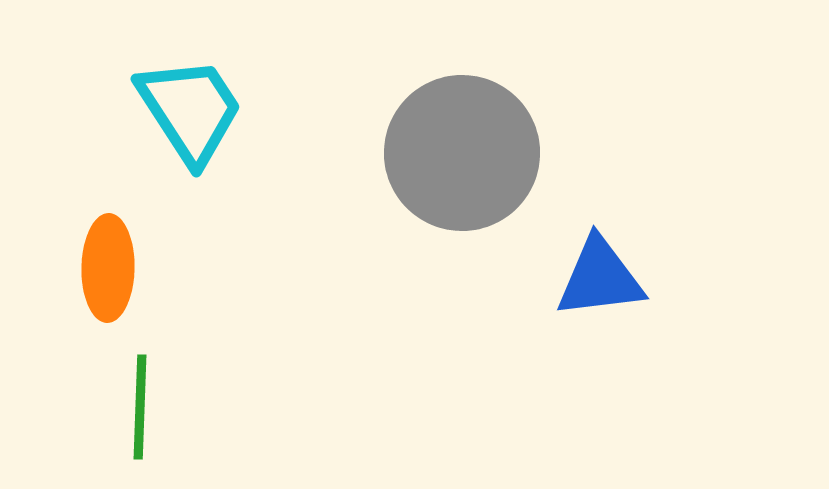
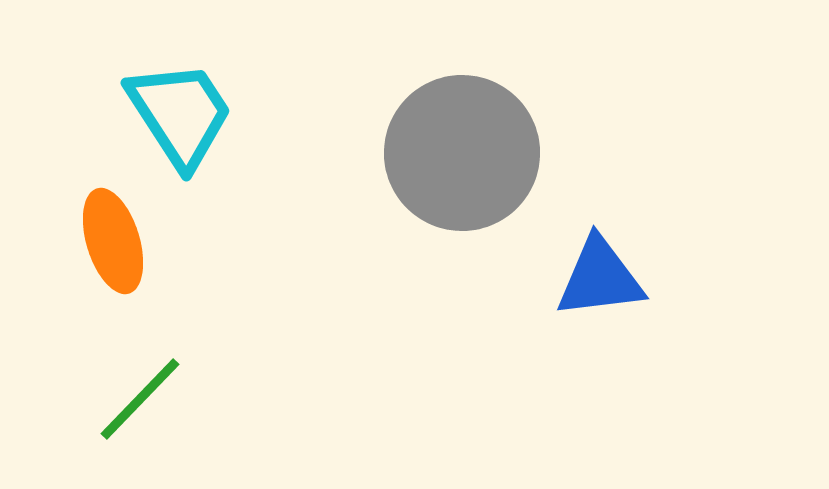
cyan trapezoid: moved 10 px left, 4 px down
orange ellipse: moved 5 px right, 27 px up; rotated 18 degrees counterclockwise
green line: moved 8 px up; rotated 42 degrees clockwise
